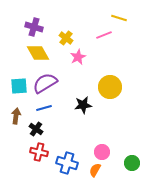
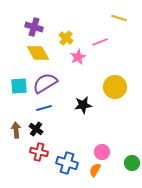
pink line: moved 4 px left, 7 px down
yellow circle: moved 5 px right
brown arrow: moved 14 px down; rotated 14 degrees counterclockwise
